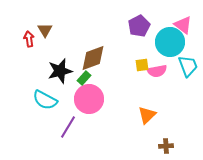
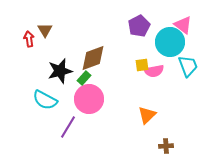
pink semicircle: moved 3 px left
